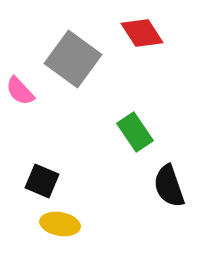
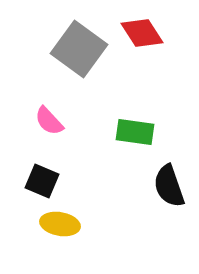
gray square: moved 6 px right, 10 px up
pink semicircle: moved 29 px right, 30 px down
green rectangle: rotated 48 degrees counterclockwise
